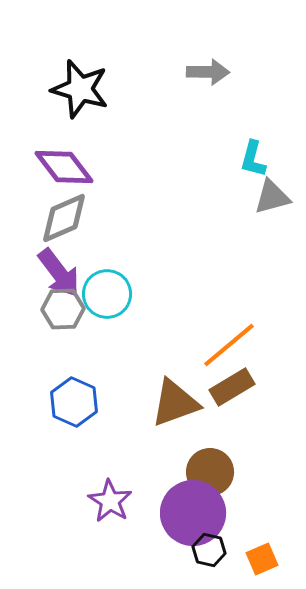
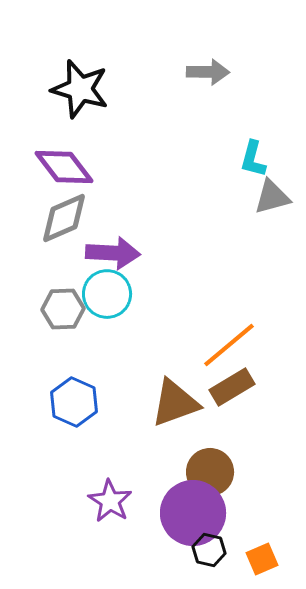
purple arrow: moved 54 px right, 20 px up; rotated 50 degrees counterclockwise
